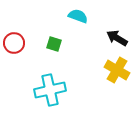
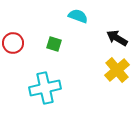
red circle: moved 1 px left
yellow cross: rotated 20 degrees clockwise
cyan cross: moved 5 px left, 2 px up
